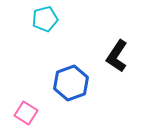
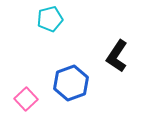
cyan pentagon: moved 5 px right
pink square: moved 14 px up; rotated 15 degrees clockwise
